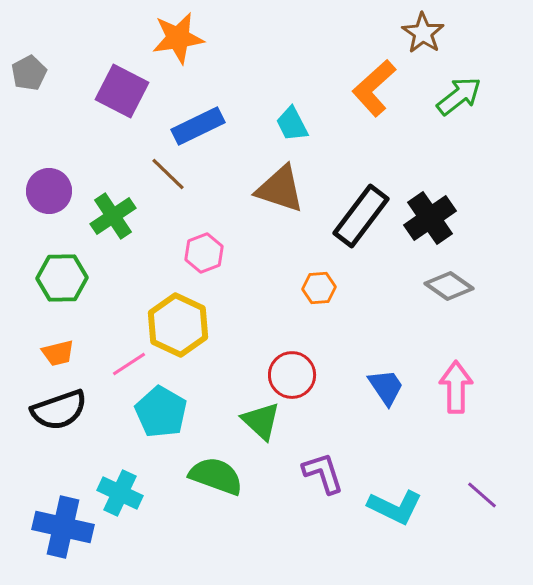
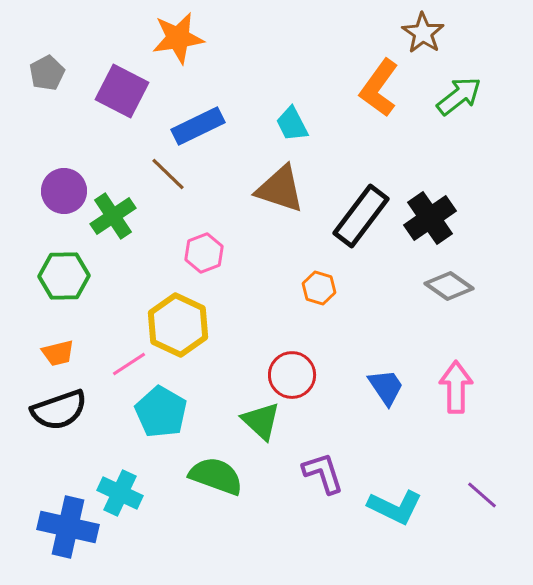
gray pentagon: moved 18 px right
orange L-shape: moved 5 px right; rotated 12 degrees counterclockwise
purple circle: moved 15 px right
green hexagon: moved 2 px right, 2 px up
orange hexagon: rotated 20 degrees clockwise
blue cross: moved 5 px right
